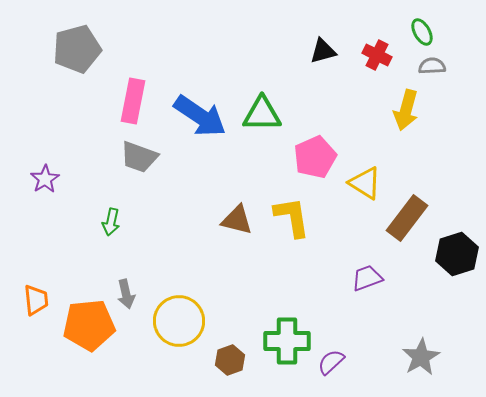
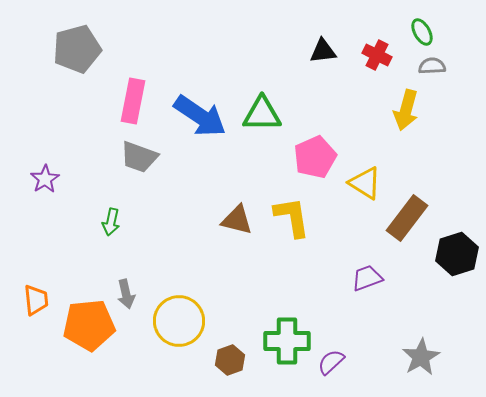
black triangle: rotated 8 degrees clockwise
